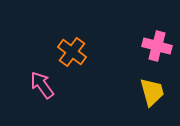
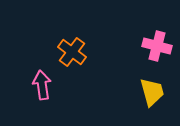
pink arrow: rotated 28 degrees clockwise
